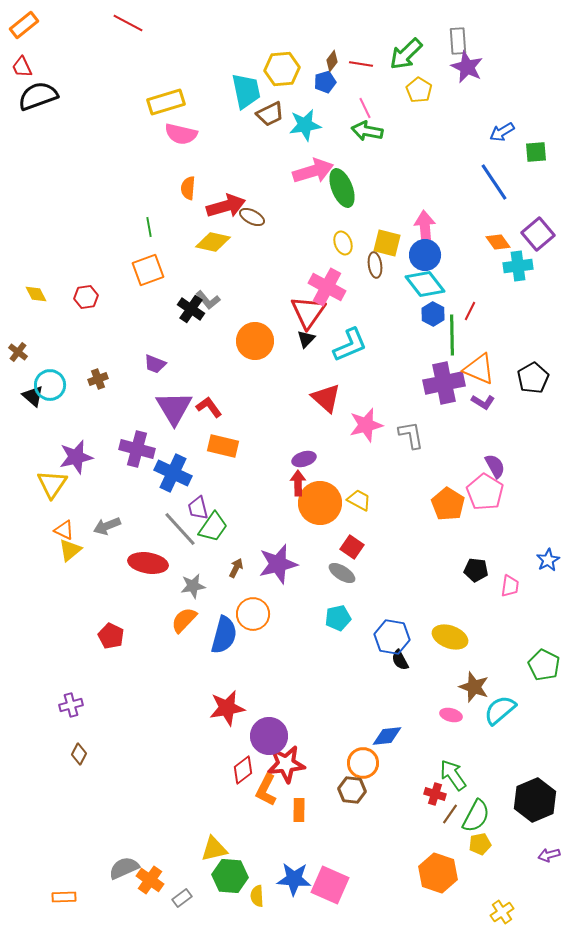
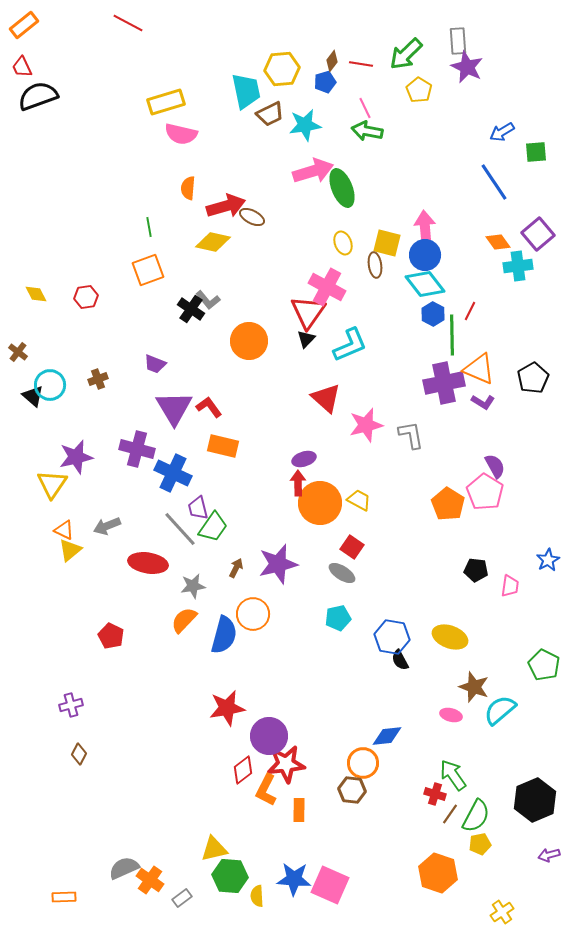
orange circle at (255, 341): moved 6 px left
